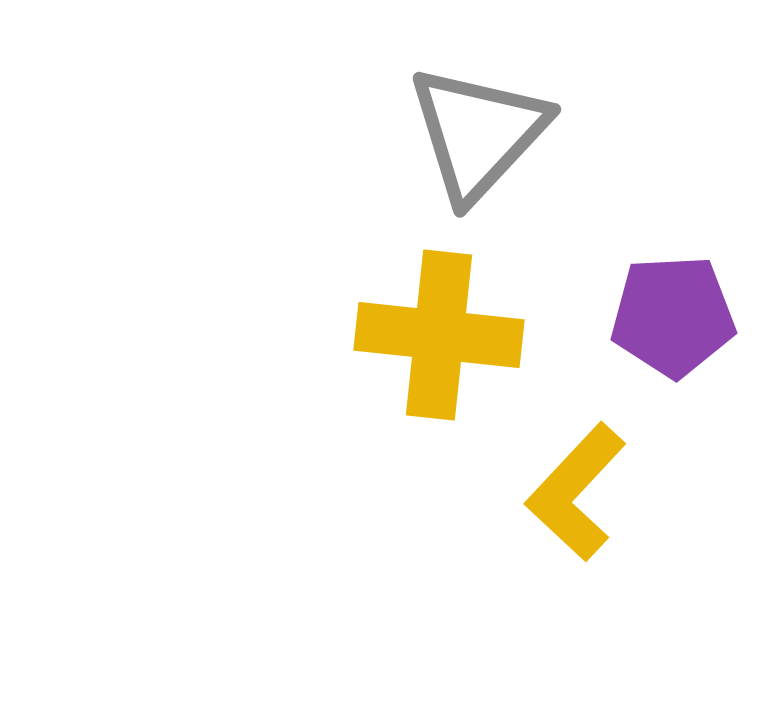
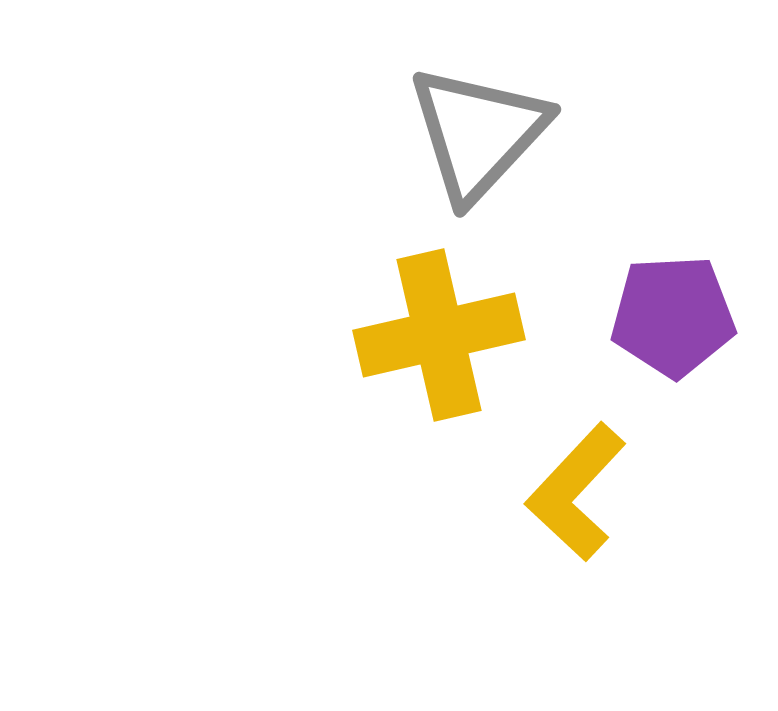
yellow cross: rotated 19 degrees counterclockwise
